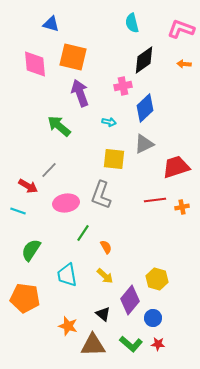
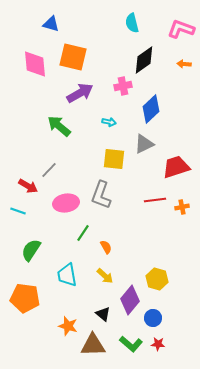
purple arrow: rotated 80 degrees clockwise
blue diamond: moved 6 px right, 1 px down
